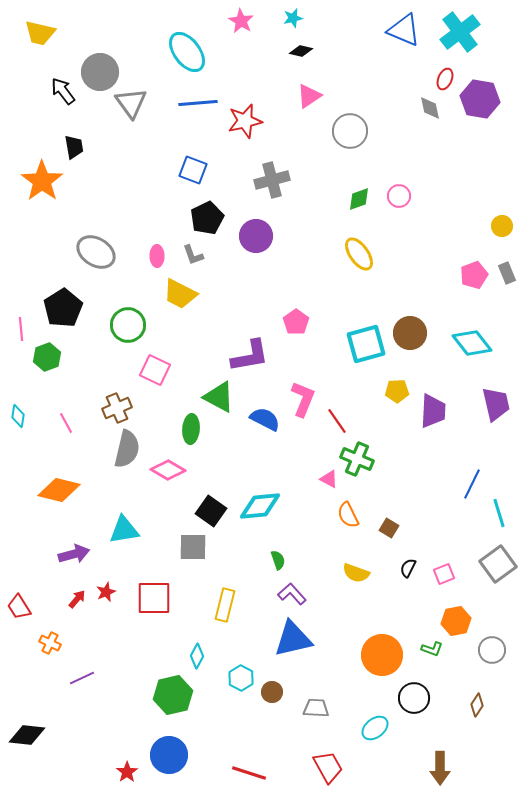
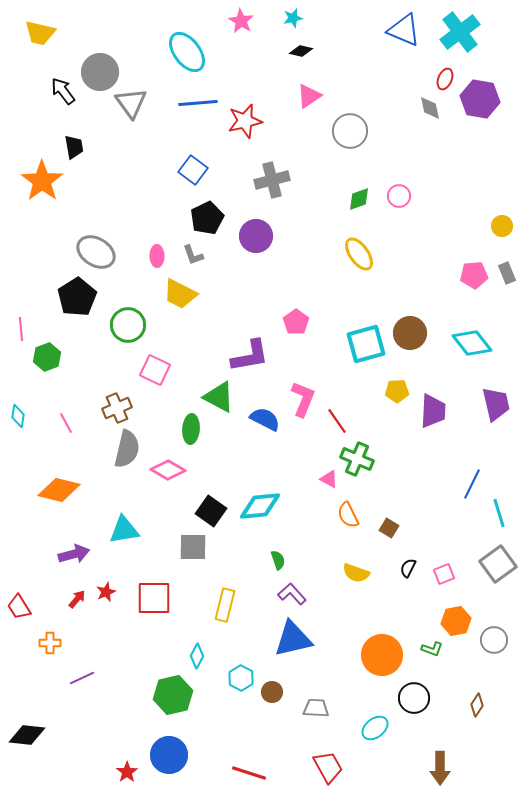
blue square at (193, 170): rotated 16 degrees clockwise
pink pentagon at (474, 275): rotated 16 degrees clockwise
black pentagon at (63, 308): moved 14 px right, 11 px up
orange cross at (50, 643): rotated 25 degrees counterclockwise
gray circle at (492, 650): moved 2 px right, 10 px up
